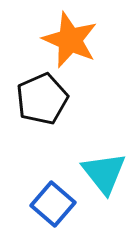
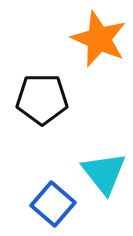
orange star: moved 29 px right, 1 px up
black pentagon: rotated 24 degrees clockwise
